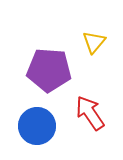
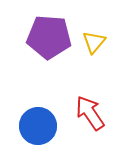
purple pentagon: moved 33 px up
blue circle: moved 1 px right
